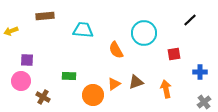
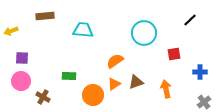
orange semicircle: moved 1 px left, 11 px down; rotated 84 degrees clockwise
purple square: moved 5 px left, 2 px up
